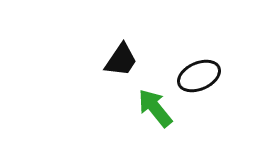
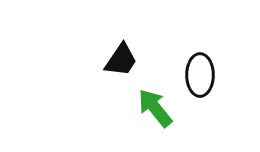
black ellipse: moved 1 px right, 1 px up; rotated 66 degrees counterclockwise
